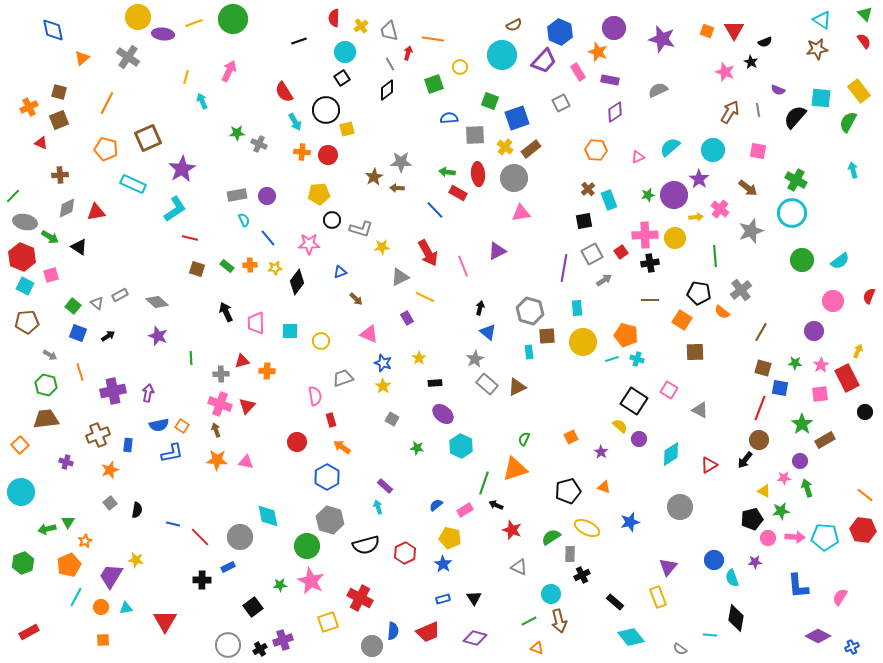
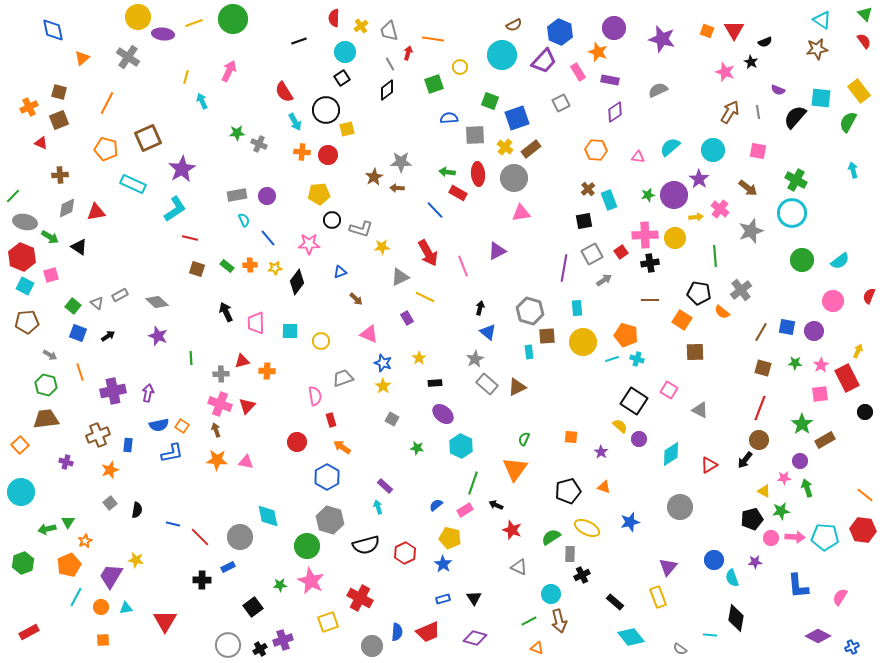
gray line at (758, 110): moved 2 px down
pink triangle at (638, 157): rotated 32 degrees clockwise
blue square at (780, 388): moved 7 px right, 61 px up
orange square at (571, 437): rotated 32 degrees clockwise
orange triangle at (515, 469): rotated 36 degrees counterclockwise
green line at (484, 483): moved 11 px left
pink circle at (768, 538): moved 3 px right
blue semicircle at (393, 631): moved 4 px right, 1 px down
